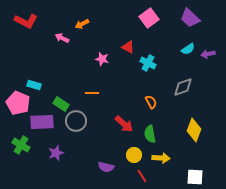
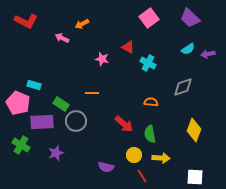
orange semicircle: rotated 56 degrees counterclockwise
